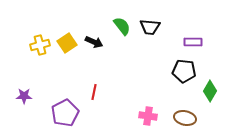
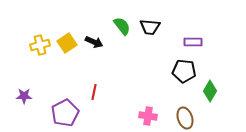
brown ellipse: rotated 60 degrees clockwise
